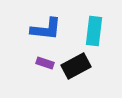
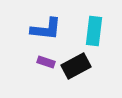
purple rectangle: moved 1 px right, 1 px up
